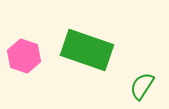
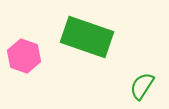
green rectangle: moved 13 px up
